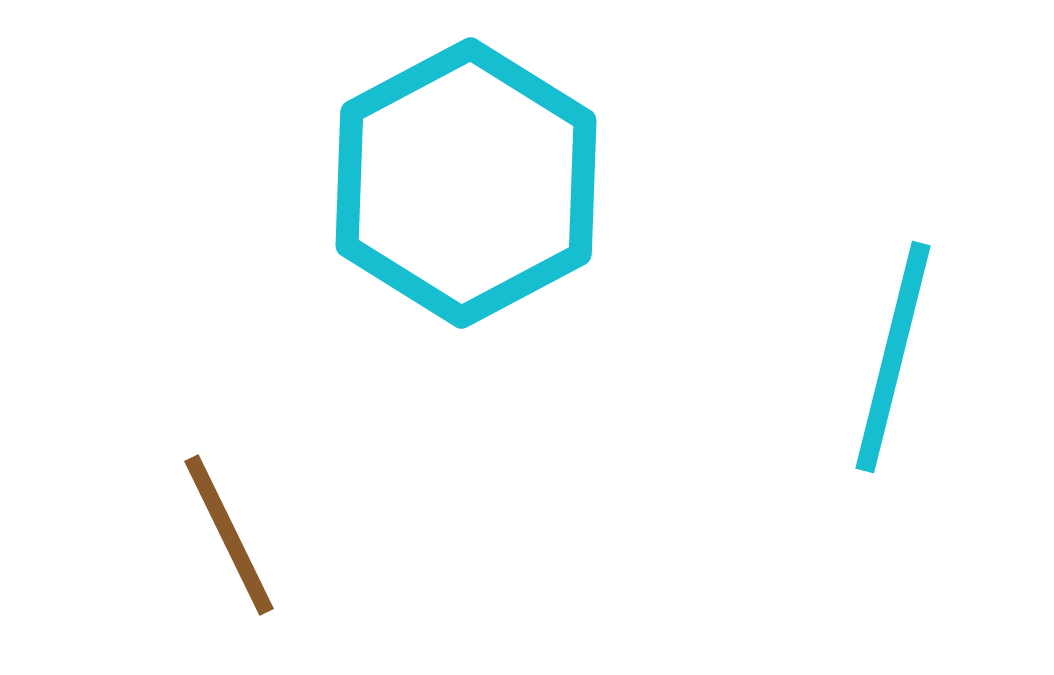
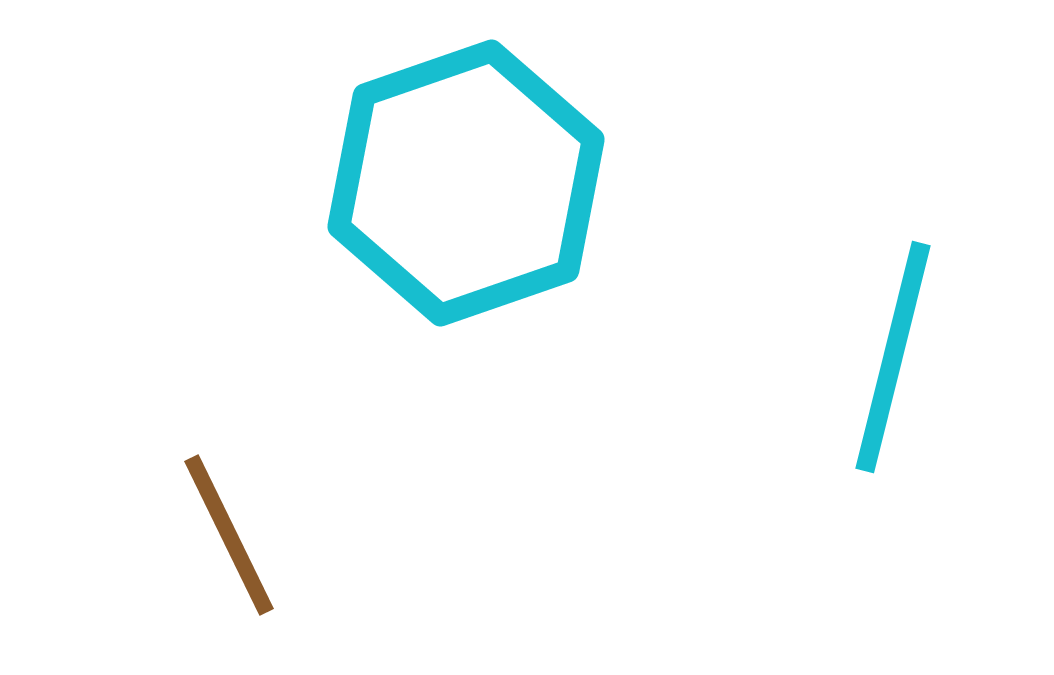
cyan hexagon: rotated 9 degrees clockwise
